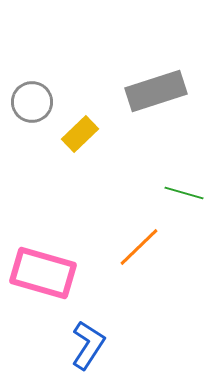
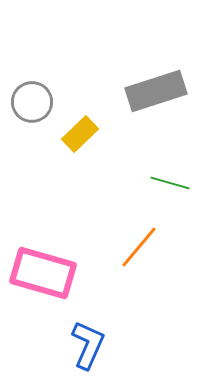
green line: moved 14 px left, 10 px up
orange line: rotated 6 degrees counterclockwise
blue L-shape: rotated 9 degrees counterclockwise
